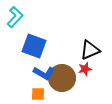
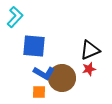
blue square: rotated 15 degrees counterclockwise
red star: moved 4 px right
orange square: moved 1 px right, 2 px up
